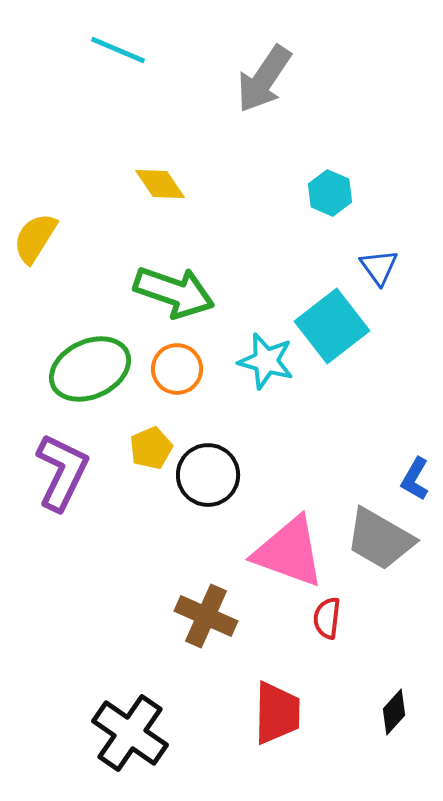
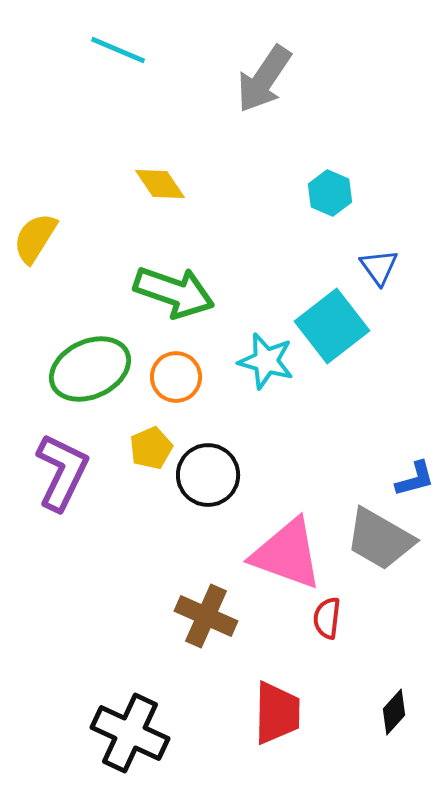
orange circle: moved 1 px left, 8 px down
blue L-shape: rotated 135 degrees counterclockwise
pink triangle: moved 2 px left, 2 px down
black cross: rotated 10 degrees counterclockwise
